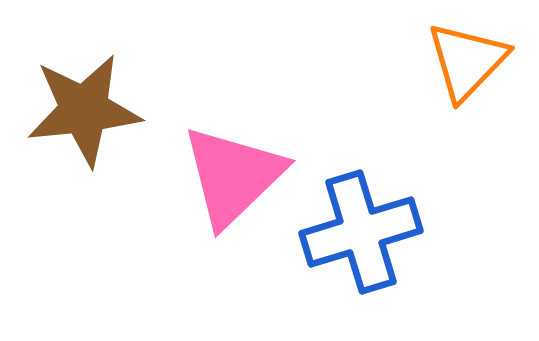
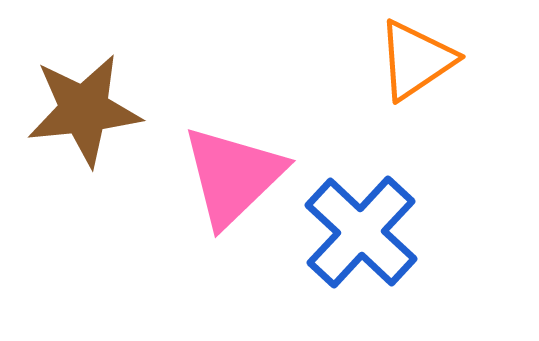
orange triangle: moved 51 px left, 1 px up; rotated 12 degrees clockwise
blue cross: rotated 30 degrees counterclockwise
